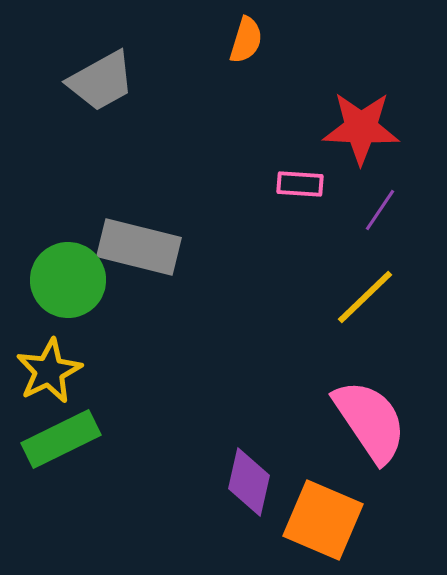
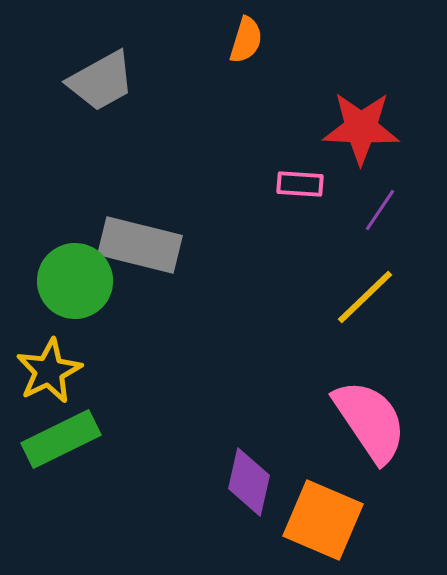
gray rectangle: moved 1 px right, 2 px up
green circle: moved 7 px right, 1 px down
